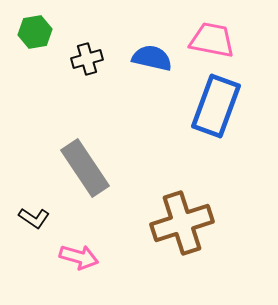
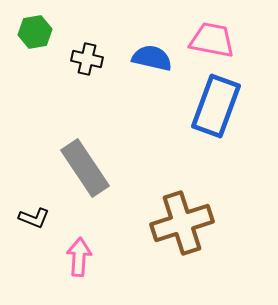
black cross: rotated 28 degrees clockwise
black L-shape: rotated 12 degrees counterclockwise
pink arrow: rotated 102 degrees counterclockwise
